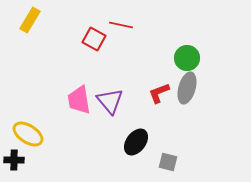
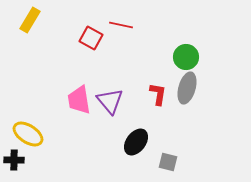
red square: moved 3 px left, 1 px up
green circle: moved 1 px left, 1 px up
red L-shape: moved 1 px left, 1 px down; rotated 120 degrees clockwise
